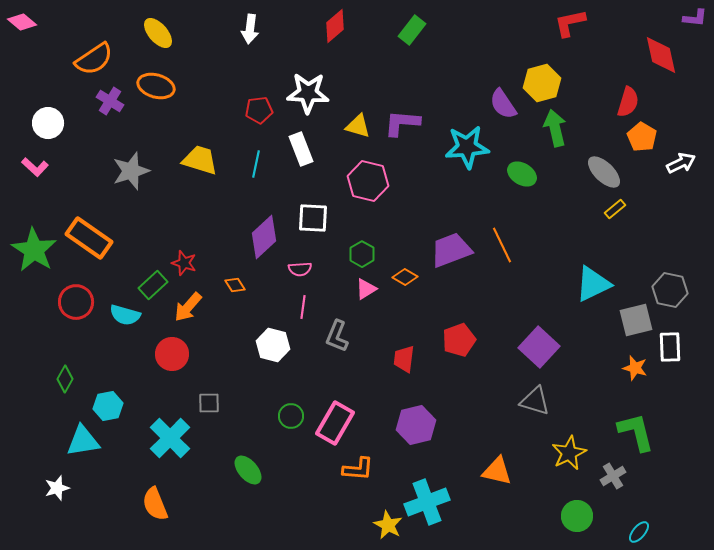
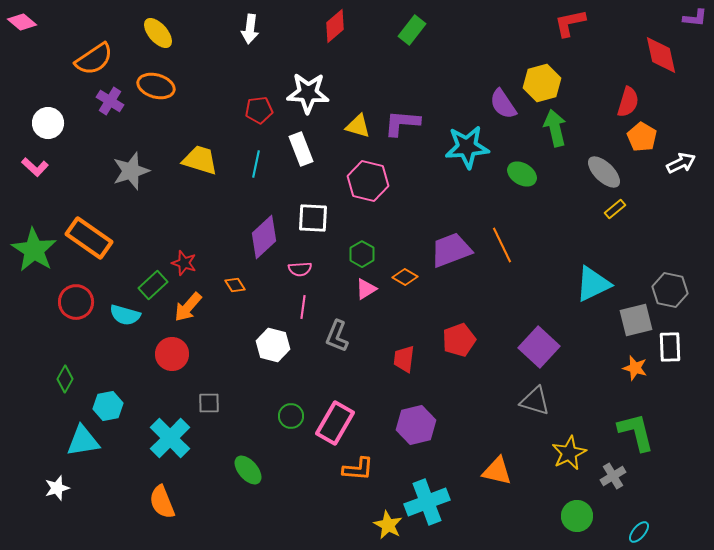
orange semicircle at (155, 504): moved 7 px right, 2 px up
